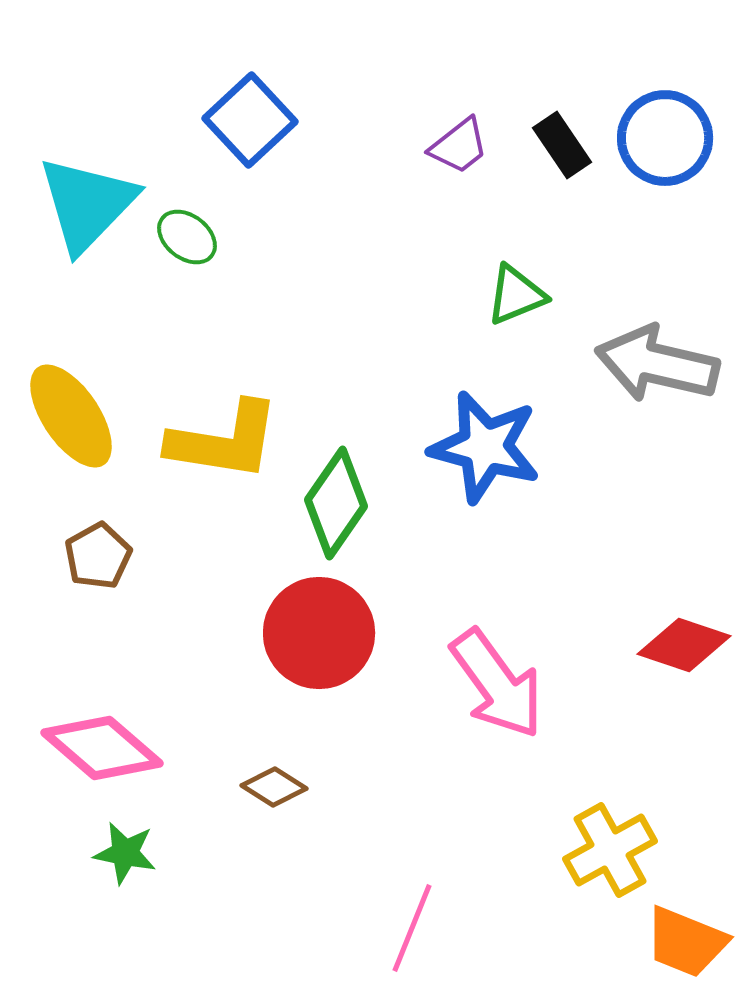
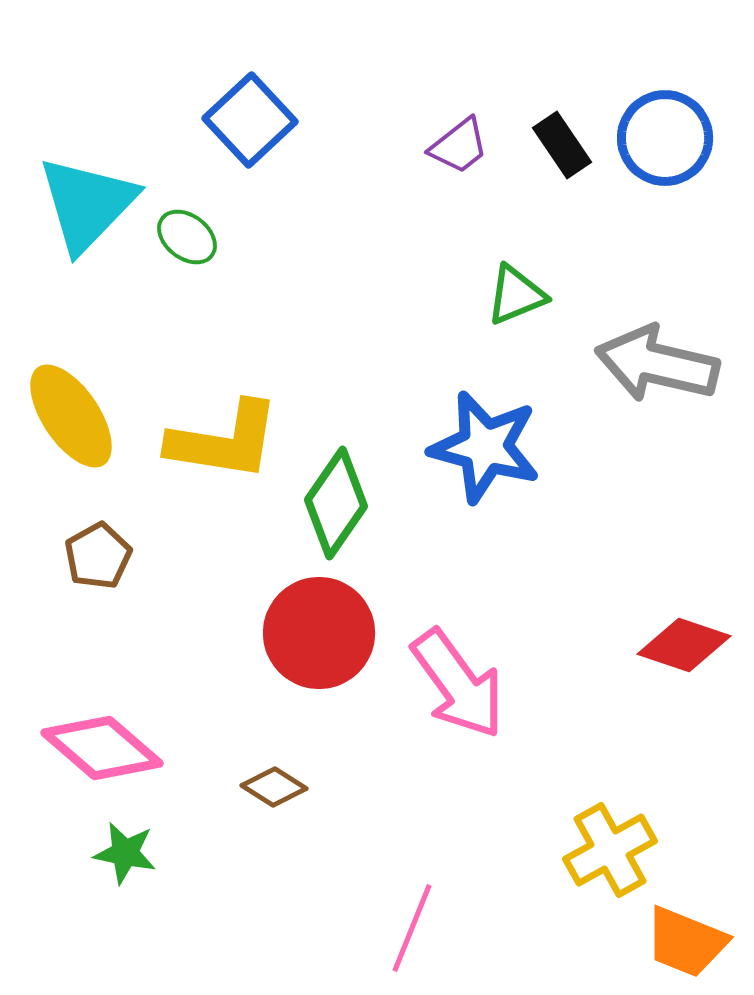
pink arrow: moved 39 px left
